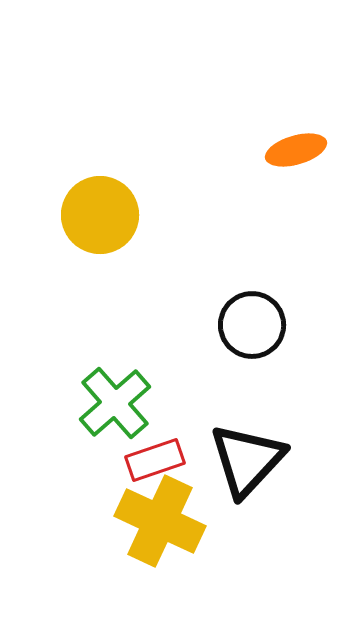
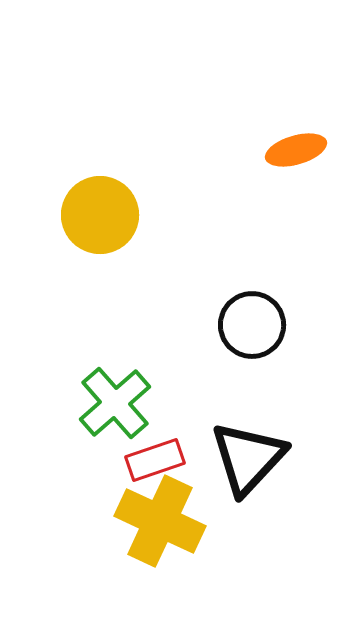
black triangle: moved 1 px right, 2 px up
